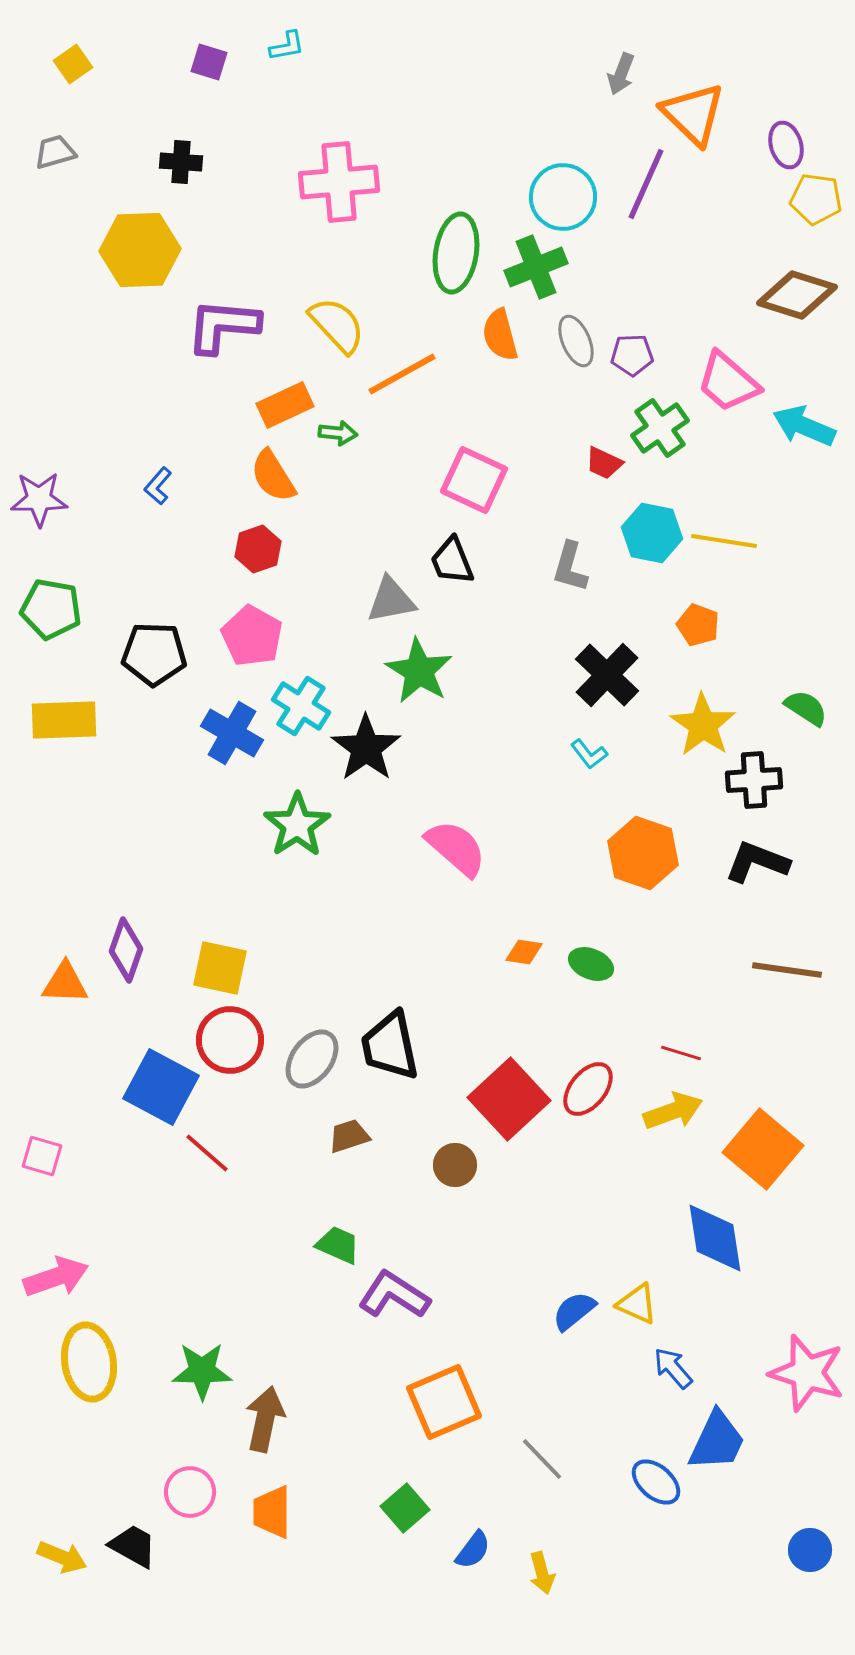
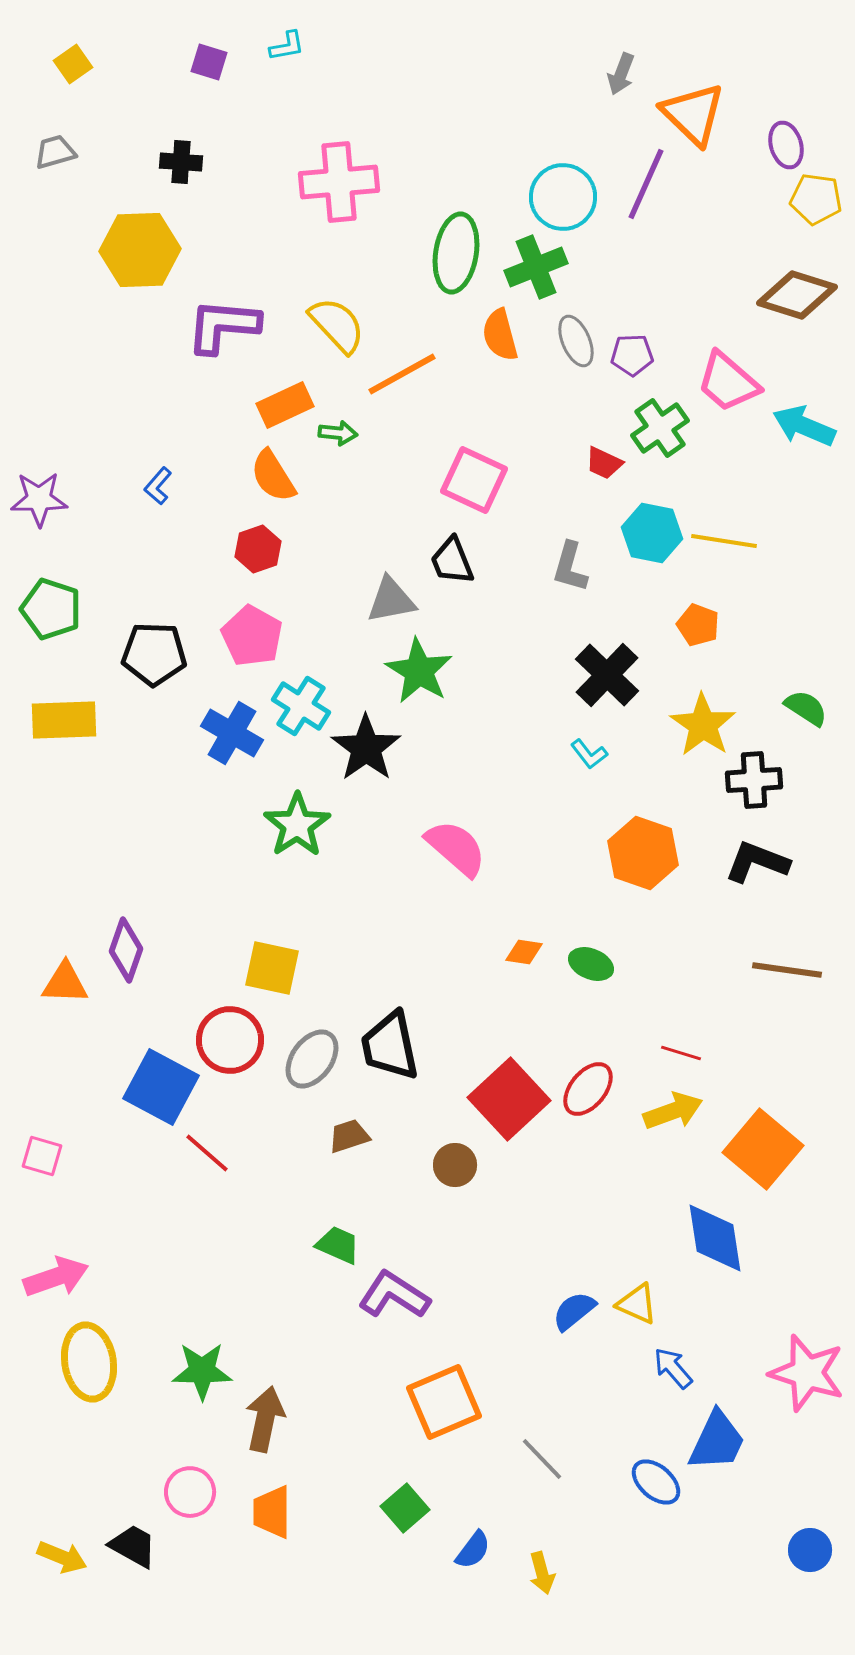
green pentagon at (51, 609): rotated 8 degrees clockwise
yellow square at (220, 968): moved 52 px right
